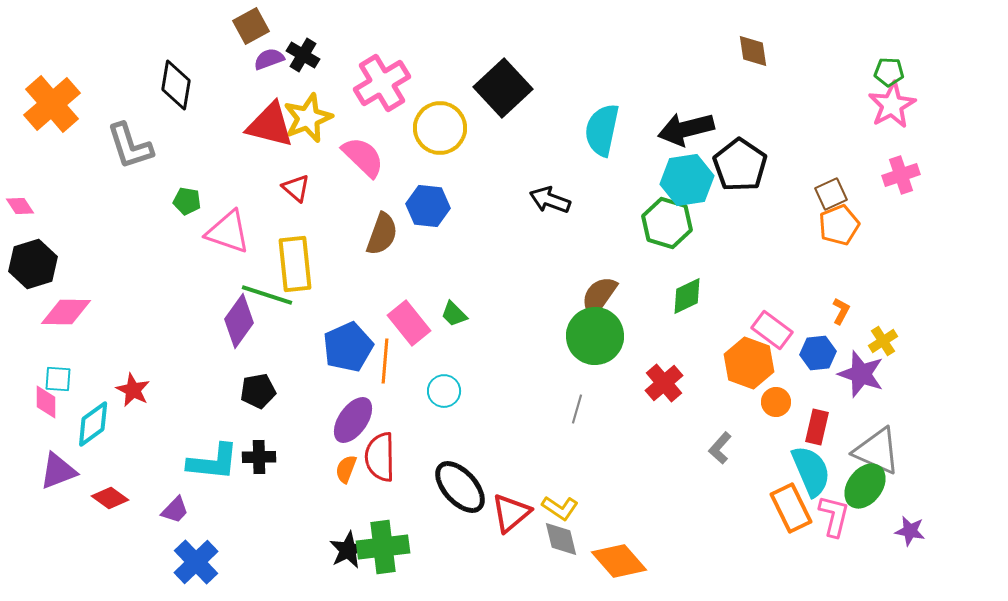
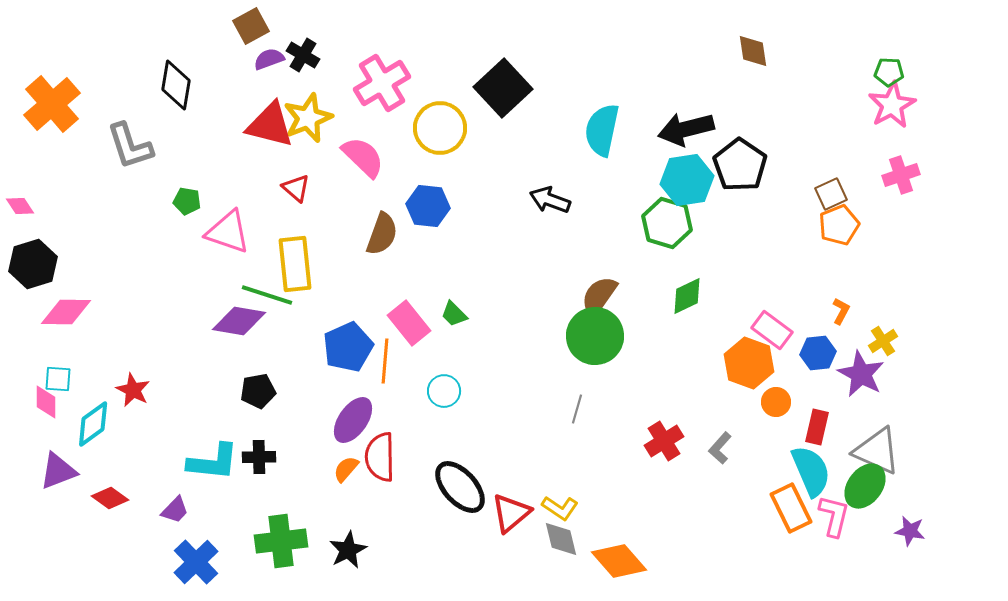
purple diamond at (239, 321): rotated 64 degrees clockwise
purple star at (861, 374): rotated 9 degrees clockwise
red cross at (664, 383): moved 58 px down; rotated 9 degrees clockwise
orange semicircle at (346, 469): rotated 20 degrees clockwise
green cross at (383, 547): moved 102 px left, 6 px up
